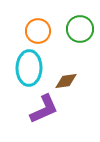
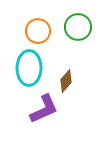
green circle: moved 2 px left, 2 px up
brown diamond: rotated 40 degrees counterclockwise
